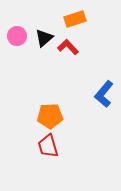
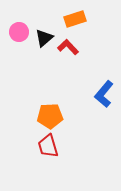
pink circle: moved 2 px right, 4 px up
